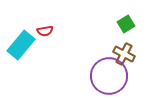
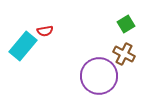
cyan rectangle: moved 2 px right, 1 px down
purple circle: moved 10 px left
